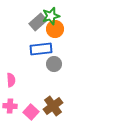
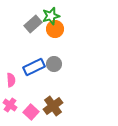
gray rectangle: moved 5 px left, 2 px down
blue rectangle: moved 7 px left, 18 px down; rotated 20 degrees counterclockwise
pink cross: moved 1 px up; rotated 32 degrees clockwise
